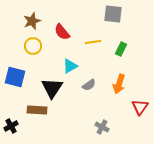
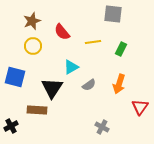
cyan triangle: moved 1 px right, 1 px down
